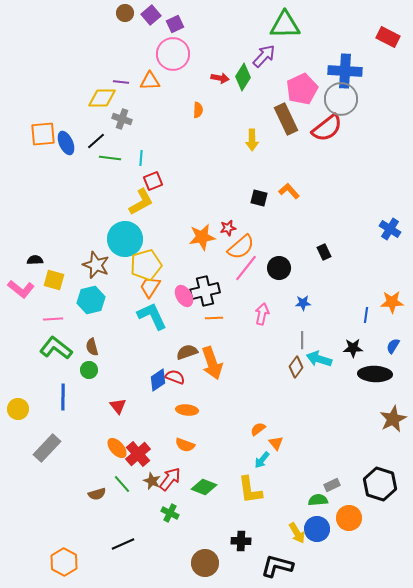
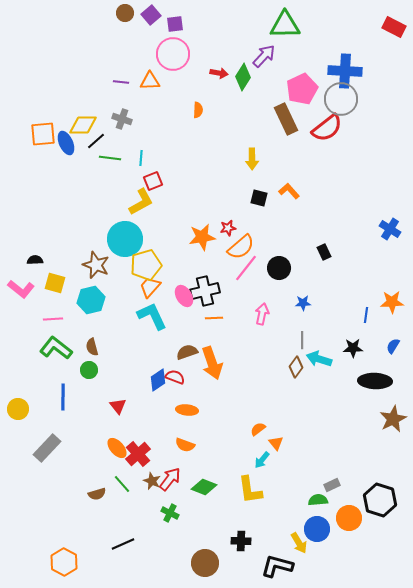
purple square at (175, 24): rotated 18 degrees clockwise
red rectangle at (388, 37): moved 6 px right, 10 px up
red arrow at (220, 78): moved 1 px left, 5 px up
yellow diamond at (102, 98): moved 19 px left, 27 px down
yellow arrow at (252, 140): moved 19 px down
yellow square at (54, 280): moved 1 px right, 3 px down
orange trapezoid at (150, 287): rotated 10 degrees clockwise
black ellipse at (375, 374): moved 7 px down
black hexagon at (380, 484): moved 16 px down
yellow arrow at (297, 533): moved 2 px right, 10 px down
